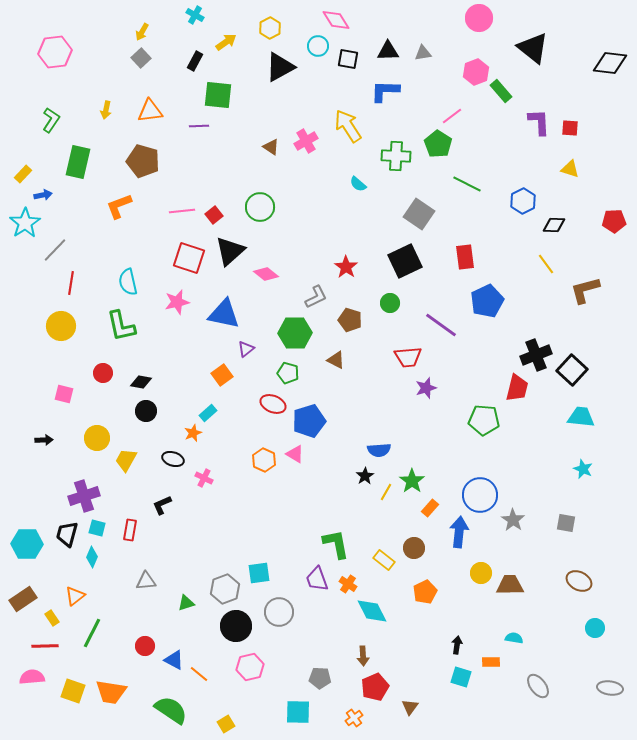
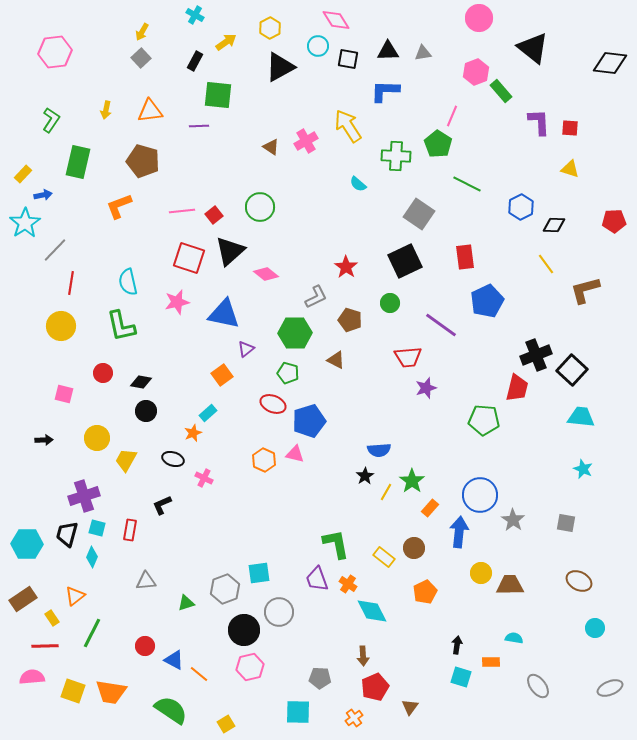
pink line at (452, 116): rotated 30 degrees counterclockwise
blue hexagon at (523, 201): moved 2 px left, 6 px down
pink triangle at (295, 454): rotated 18 degrees counterclockwise
yellow rectangle at (384, 560): moved 3 px up
black circle at (236, 626): moved 8 px right, 4 px down
gray ellipse at (610, 688): rotated 30 degrees counterclockwise
